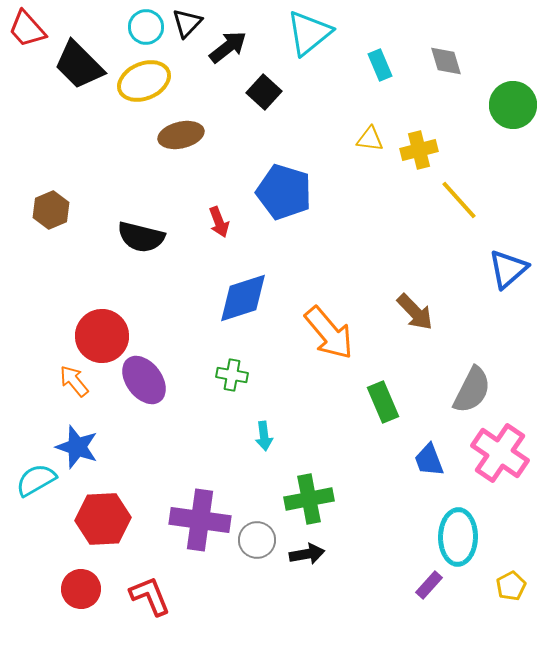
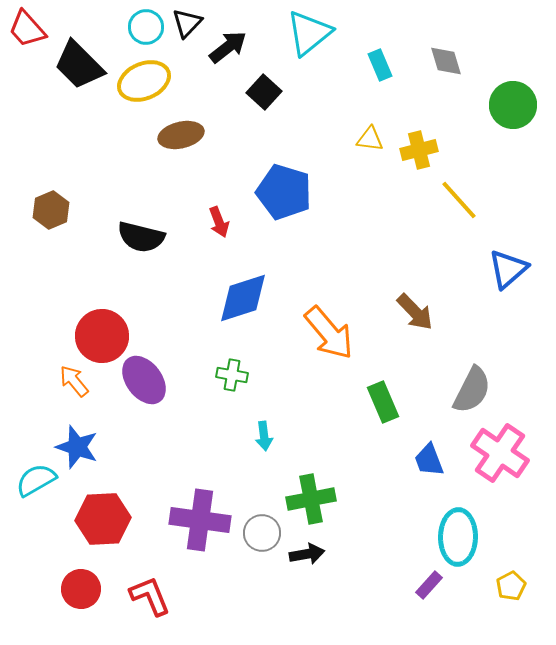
green cross at (309, 499): moved 2 px right
gray circle at (257, 540): moved 5 px right, 7 px up
